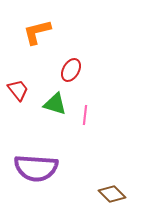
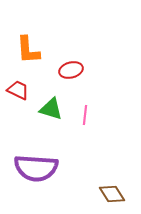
orange L-shape: moved 9 px left, 18 px down; rotated 80 degrees counterclockwise
red ellipse: rotated 45 degrees clockwise
red trapezoid: rotated 25 degrees counterclockwise
green triangle: moved 4 px left, 5 px down
brown diamond: rotated 12 degrees clockwise
